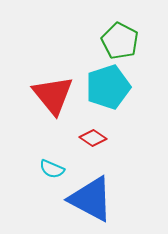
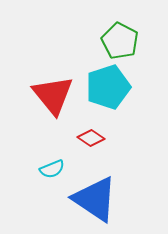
red diamond: moved 2 px left
cyan semicircle: rotated 45 degrees counterclockwise
blue triangle: moved 4 px right; rotated 6 degrees clockwise
